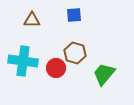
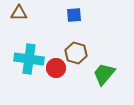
brown triangle: moved 13 px left, 7 px up
brown hexagon: moved 1 px right
cyan cross: moved 6 px right, 2 px up
